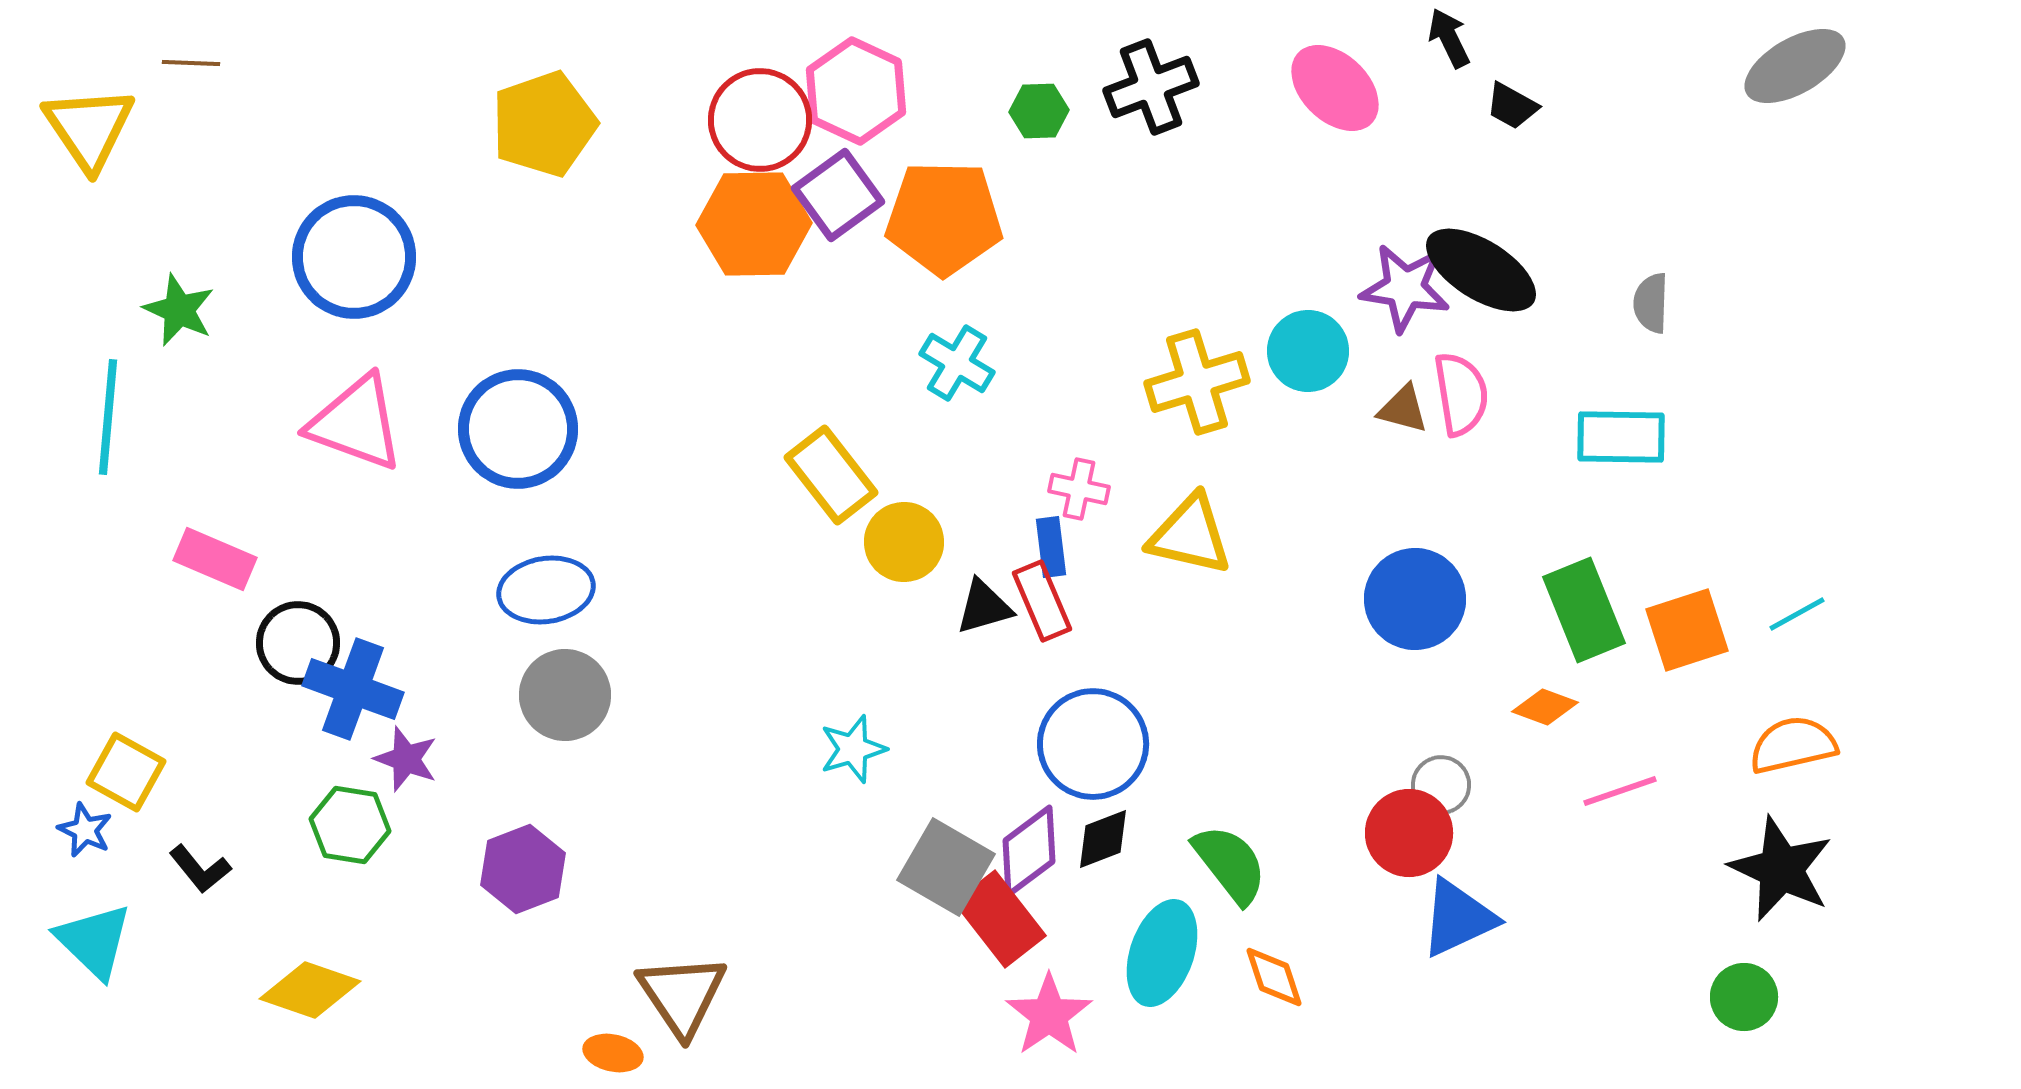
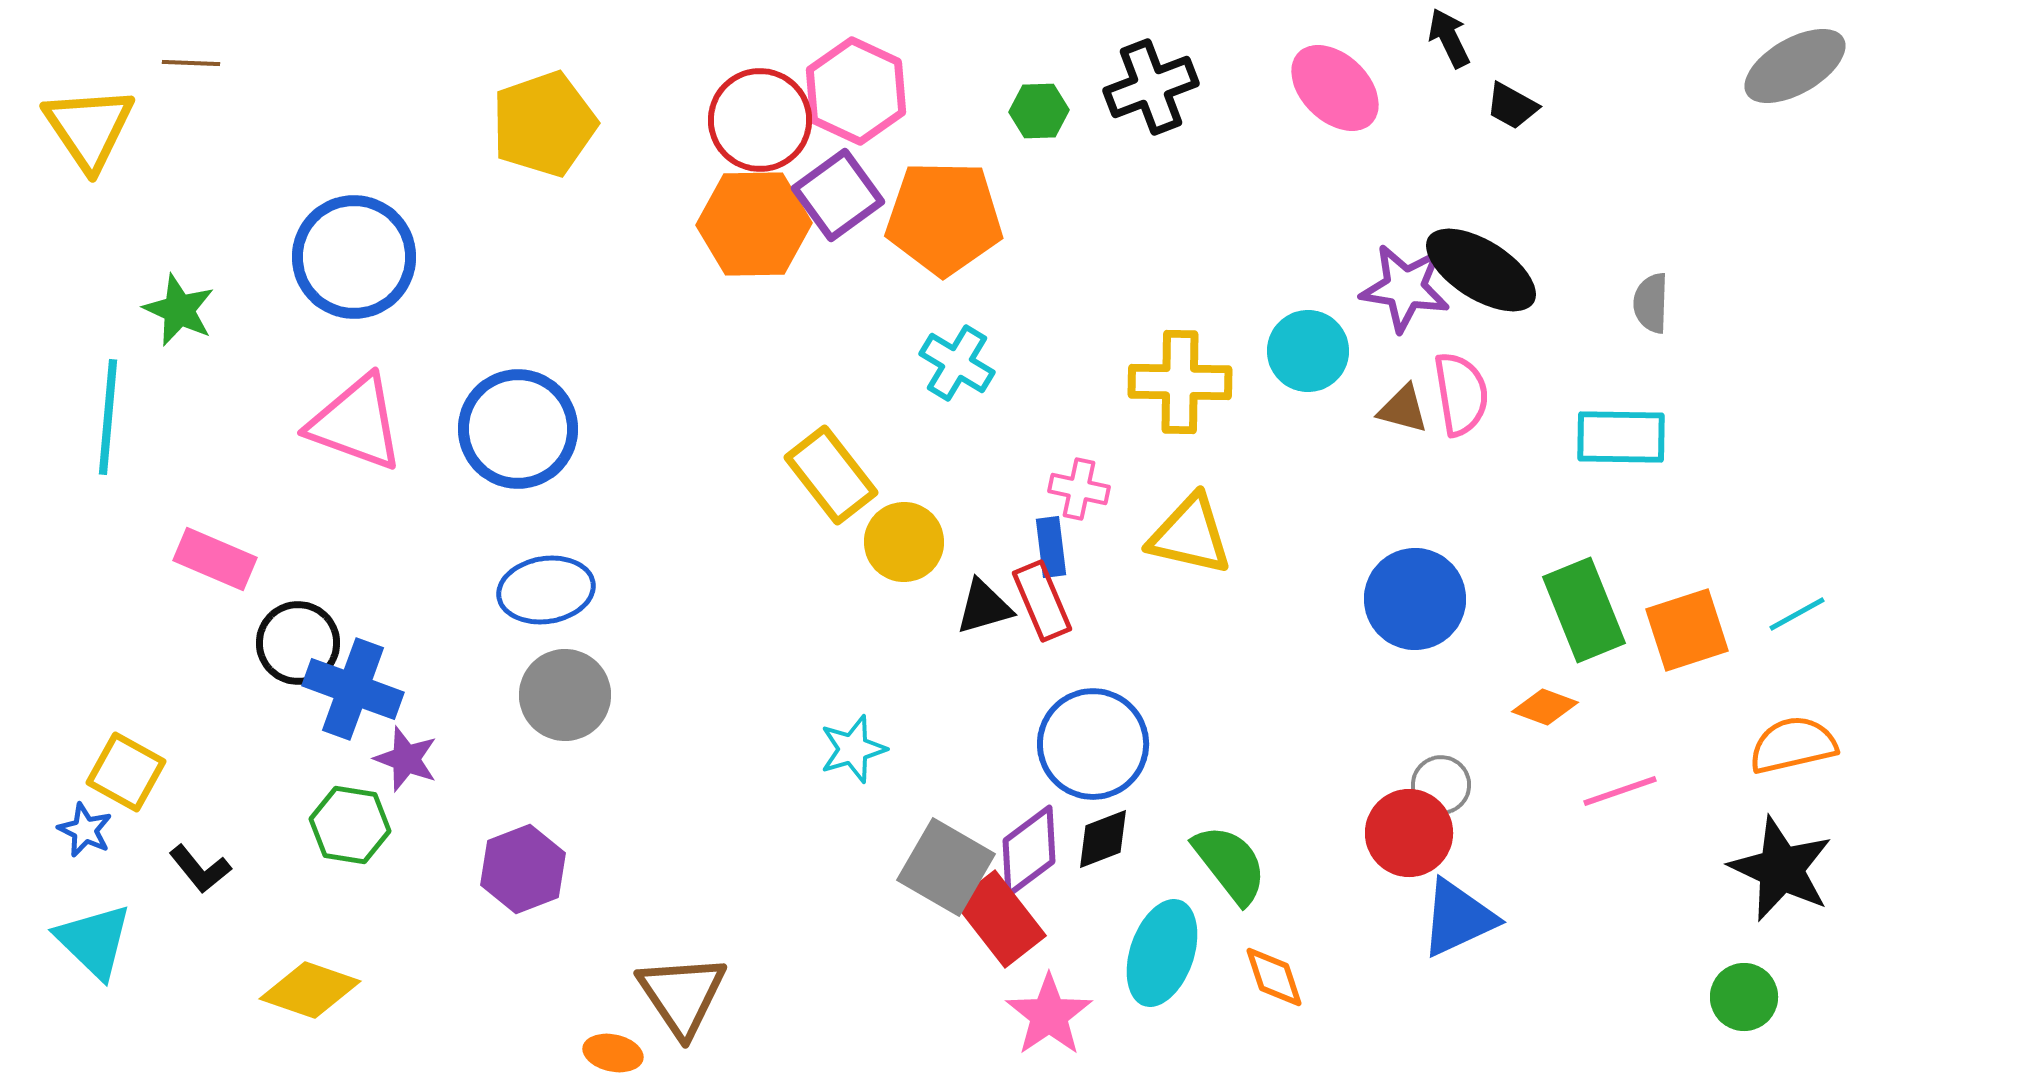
yellow cross at (1197, 382): moved 17 px left; rotated 18 degrees clockwise
